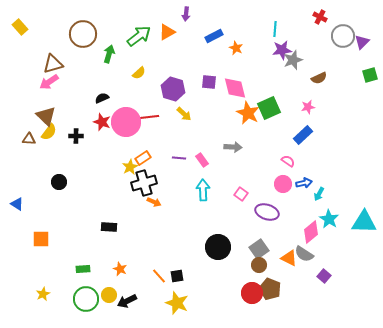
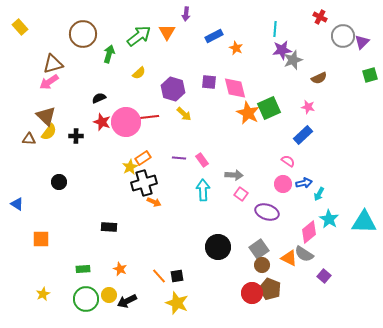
orange triangle at (167, 32): rotated 30 degrees counterclockwise
black semicircle at (102, 98): moved 3 px left
pink star at (308, 107): rotated 24 degrees clockwise
gray arrow at (233, 147): moved 1 px right, 28 px down
pink diamond at (311, 232): moved 2 px left
brown circle at (259, 265): moved 3 px right
